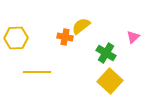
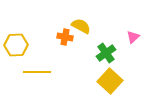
yellow semicircle: rotated 66 degrees clockwise
yellow hexagon: moved 7 px down
green cross: rotated 24 degrees clockwise
